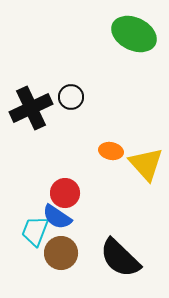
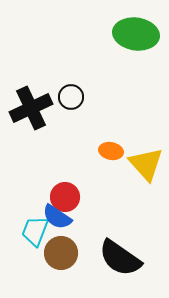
green ellipse: moved 2 px right; rotated 18 degrees counterclockwise
red circle: moved 4 px down
black semicircle: rotated 9 degrees counterclockwise
